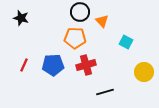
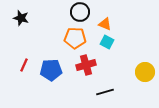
orange triangle: moved 3 px right, 3 px down; rotated 24 degrees counterclockwise
cyan square: moved 19 px left
blue pentagon: moved 2 px left, 5 px down
yellow circle: moved 1 px right
